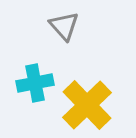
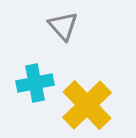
gray triangle: moved 1 px left
